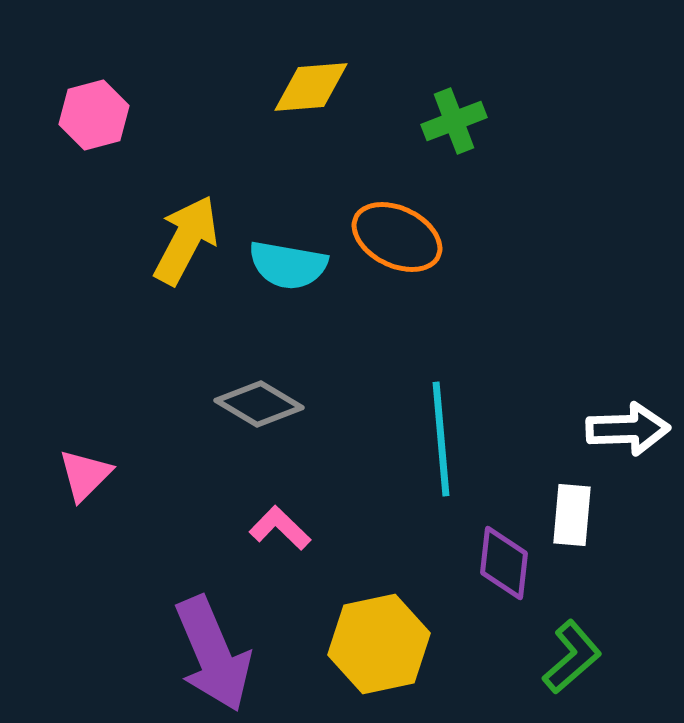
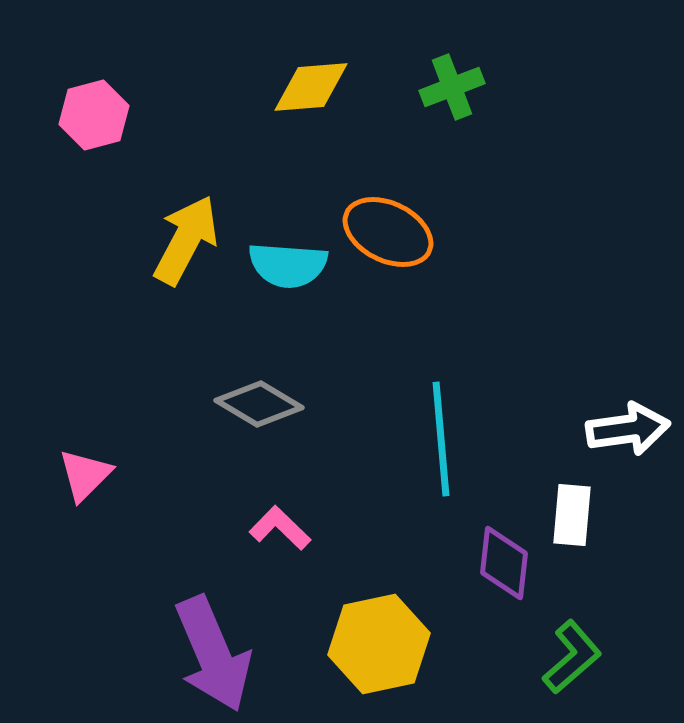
green cross: moved 2 px left, 34 px up
orange ellipse: moved 9 px left, 5 px up
cyan semicircle: rotated 6 degrees counterclockwise
white arrow: rotated 6 degrees counterclockwise
